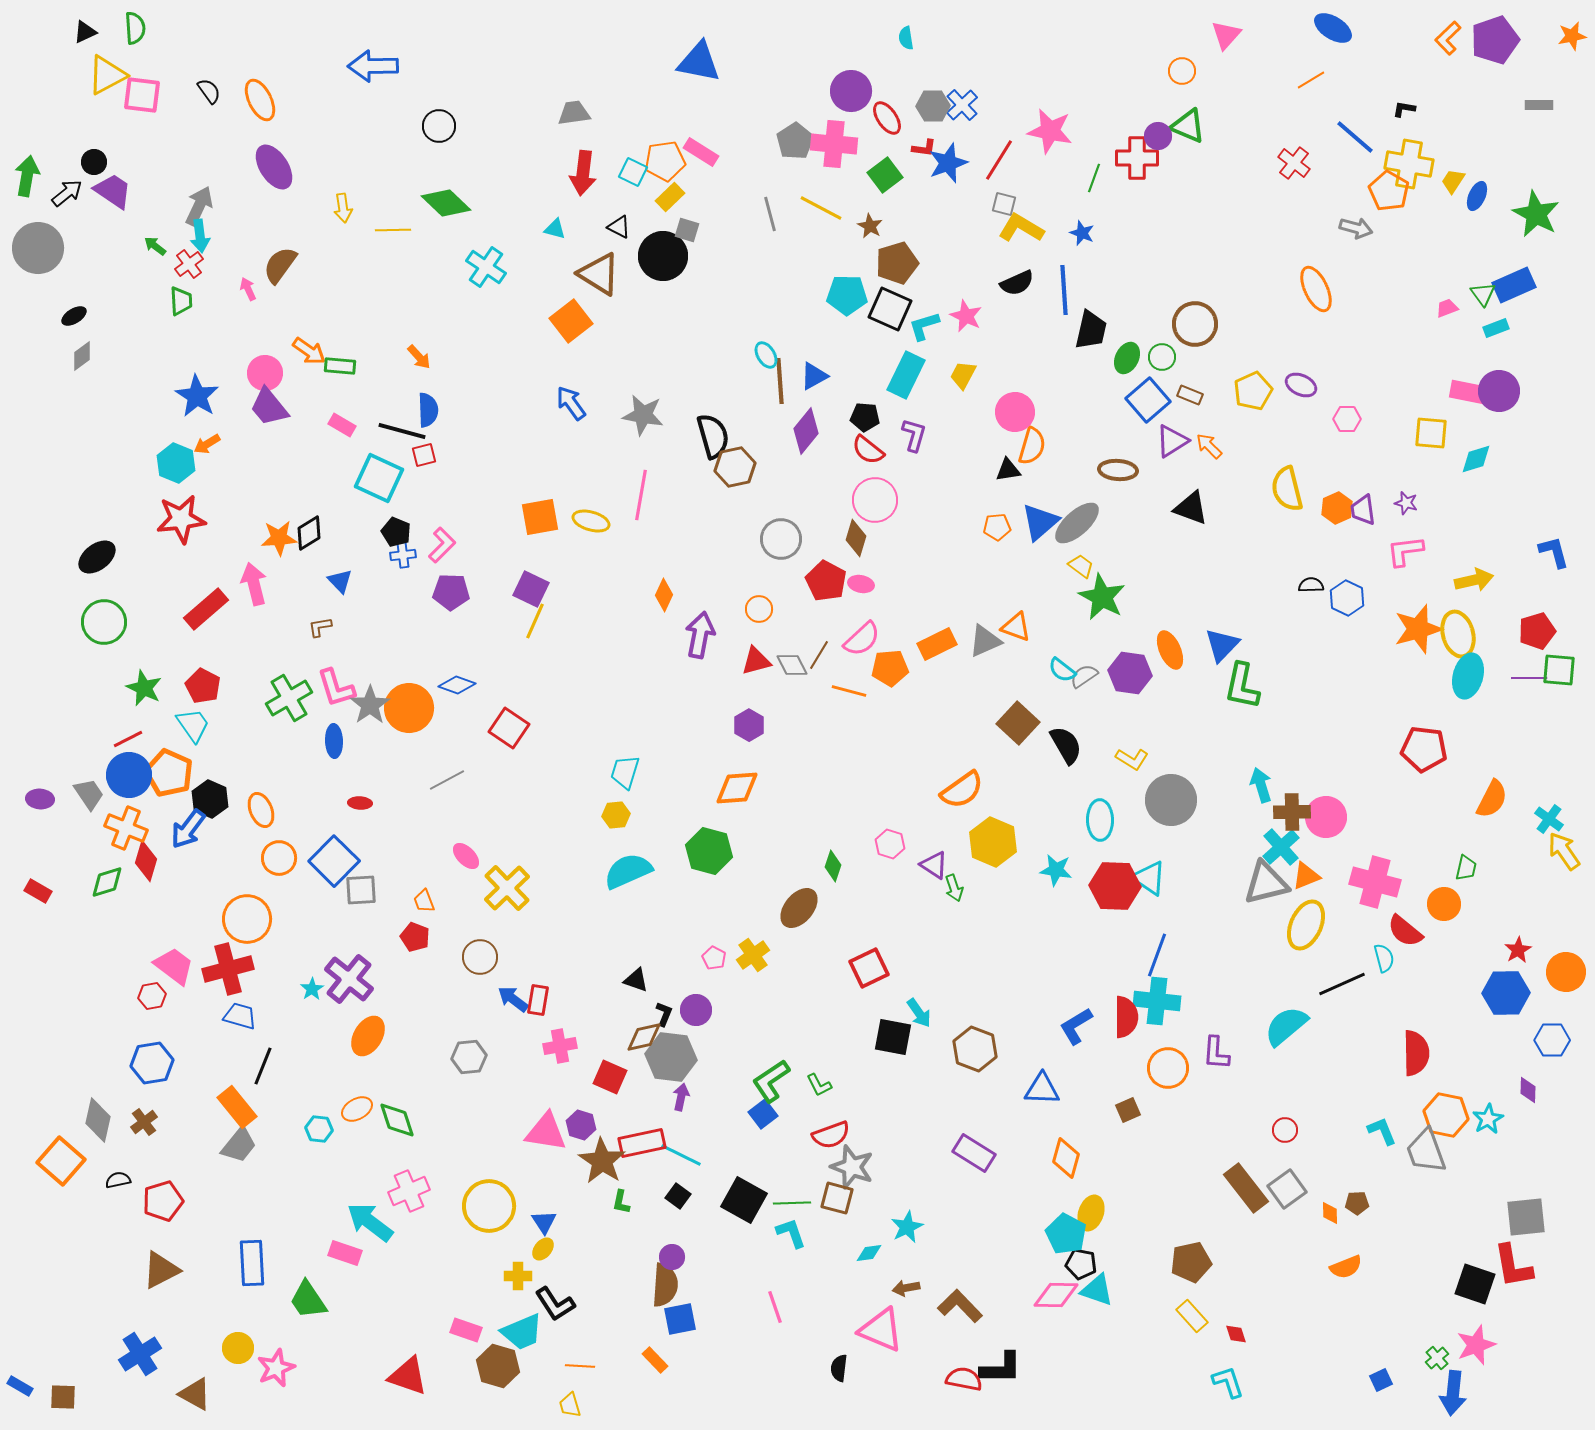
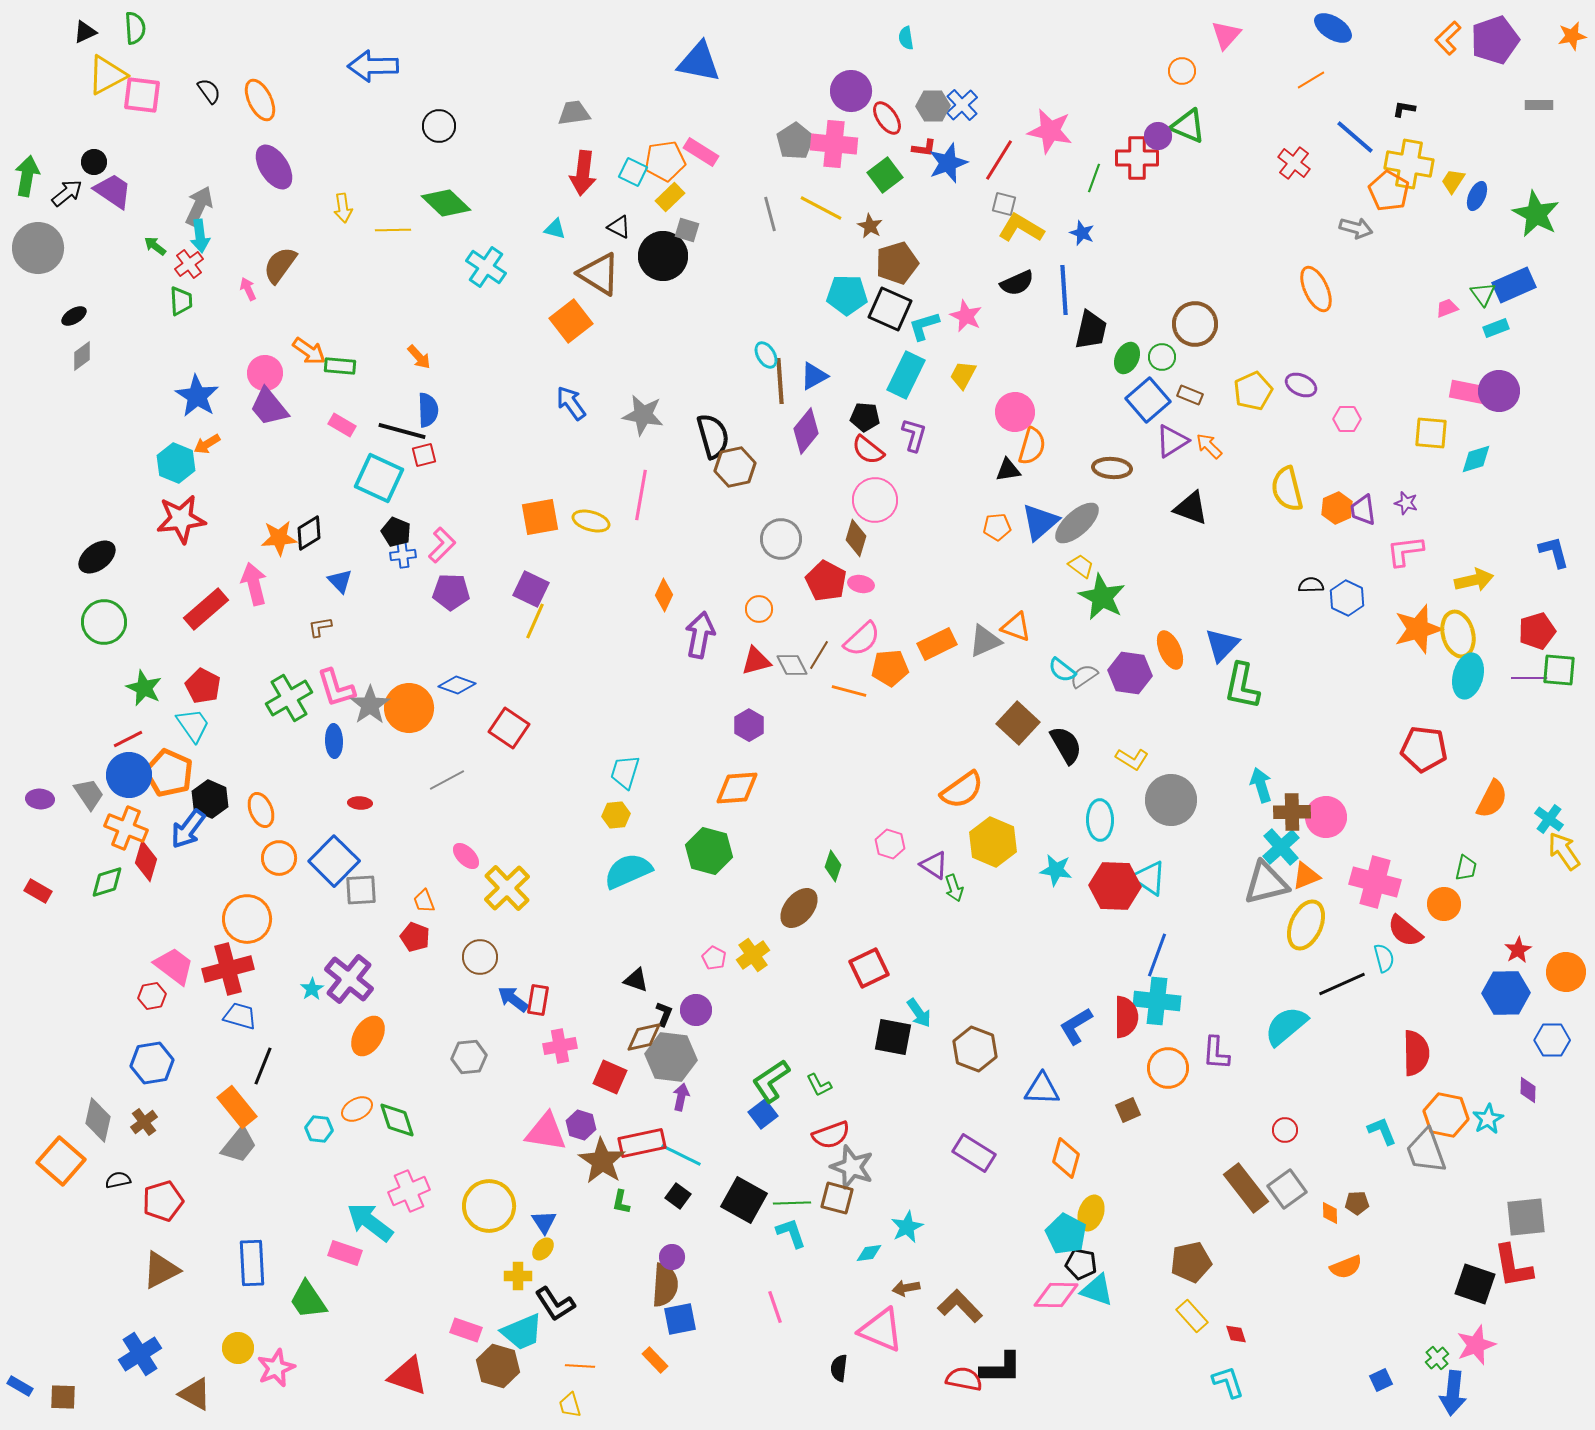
brown ellipse at (1118, 470): moved 6 px left, 2 px up
